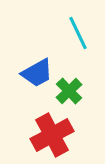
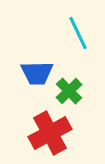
blue trapezoid: rotated 28 degrees clockwise
red cross: moved 2 px left, 2 px up
